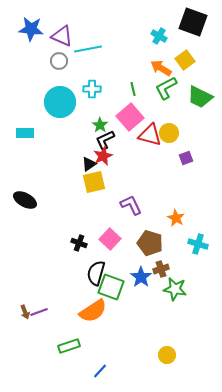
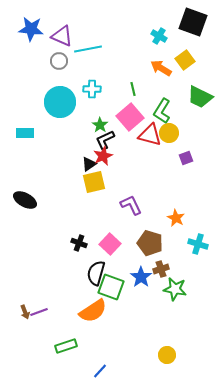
green L-shape at (166, 88): moved 4 px left, 23 px down; rotated 30 degrees counterclockwise
pink square at (110, 239): moved 5 px down
green rectangle at (69, 346): moved 3 px left
